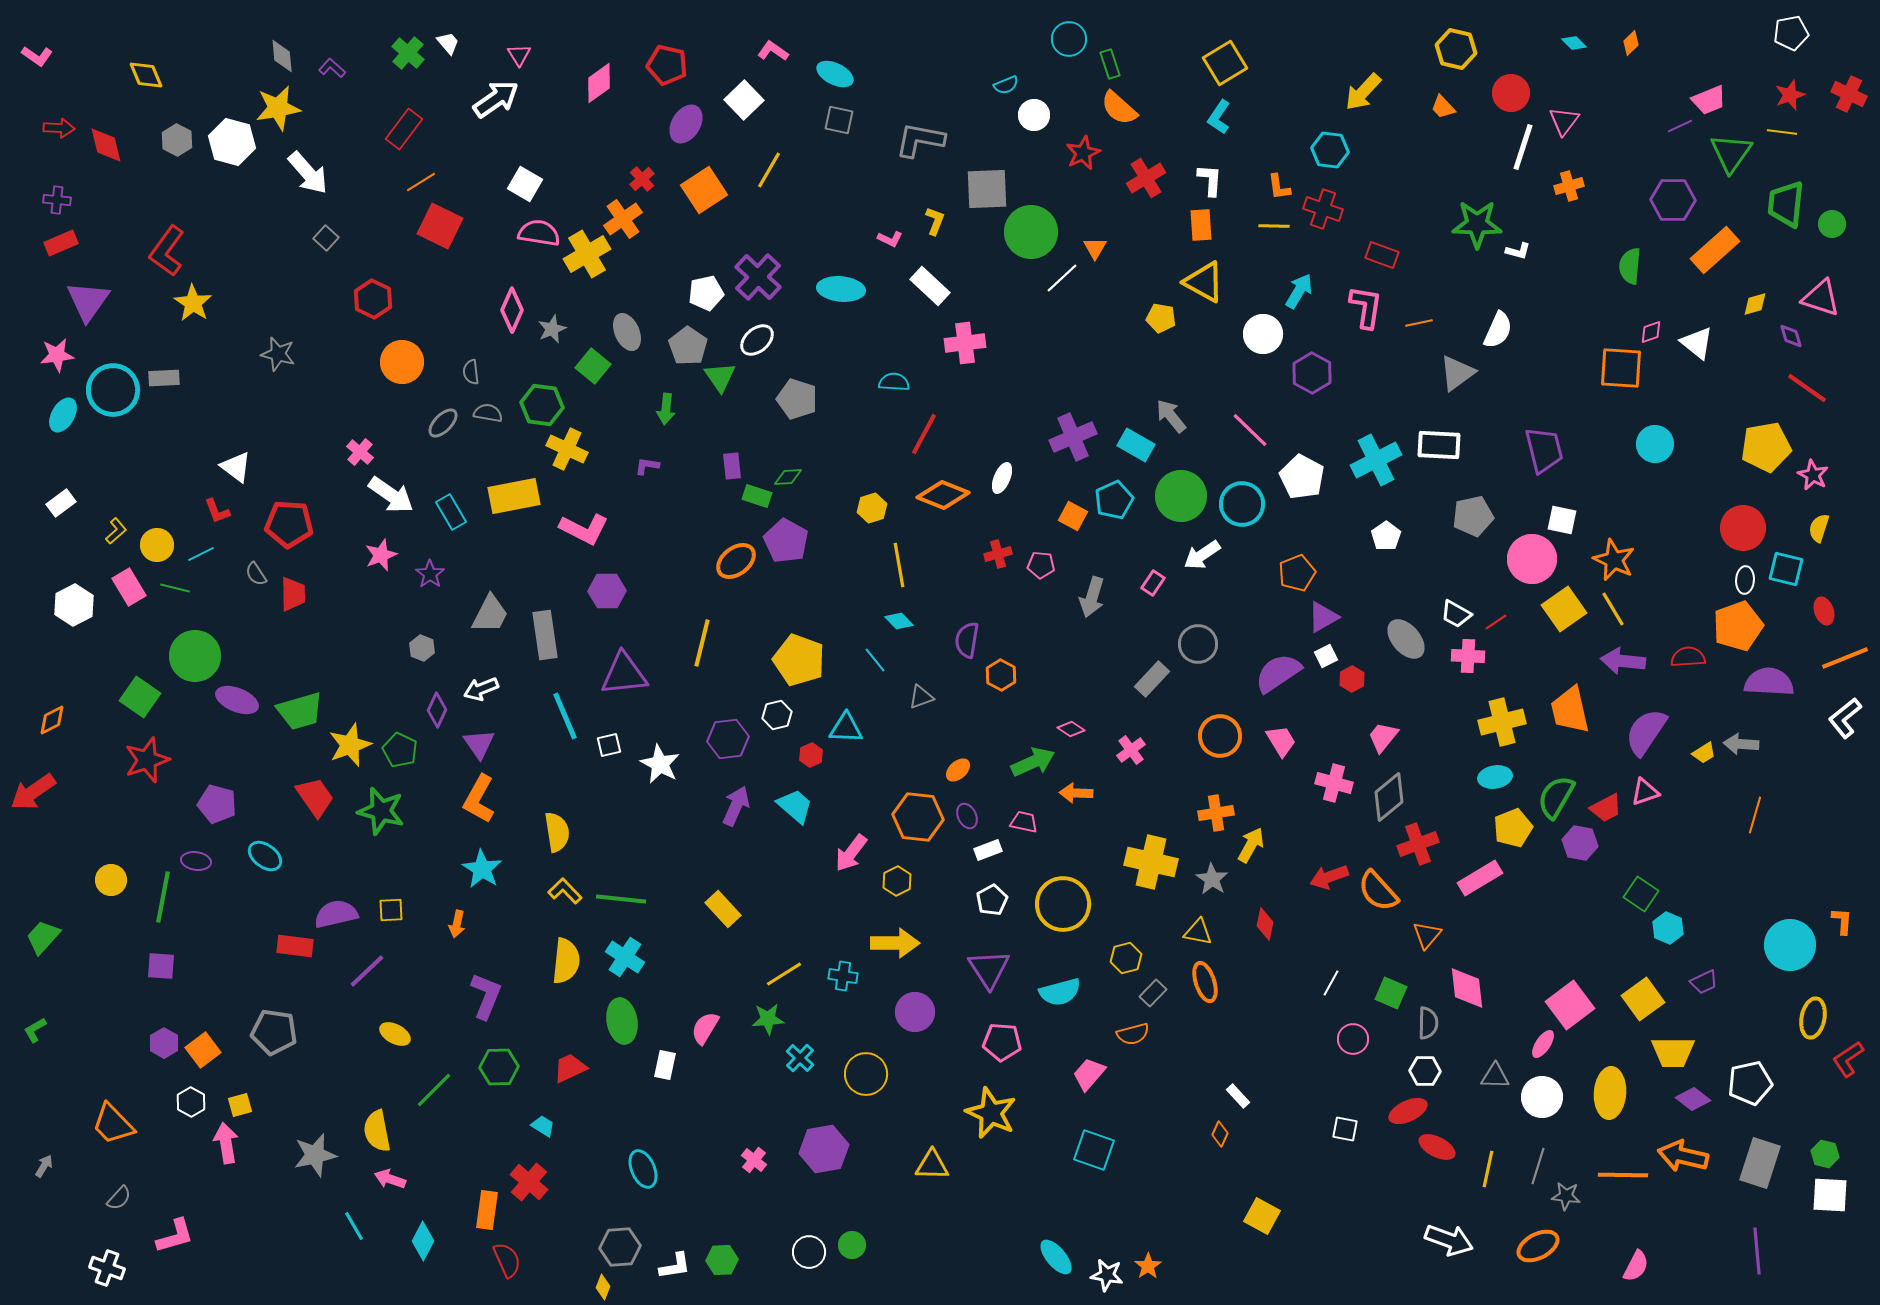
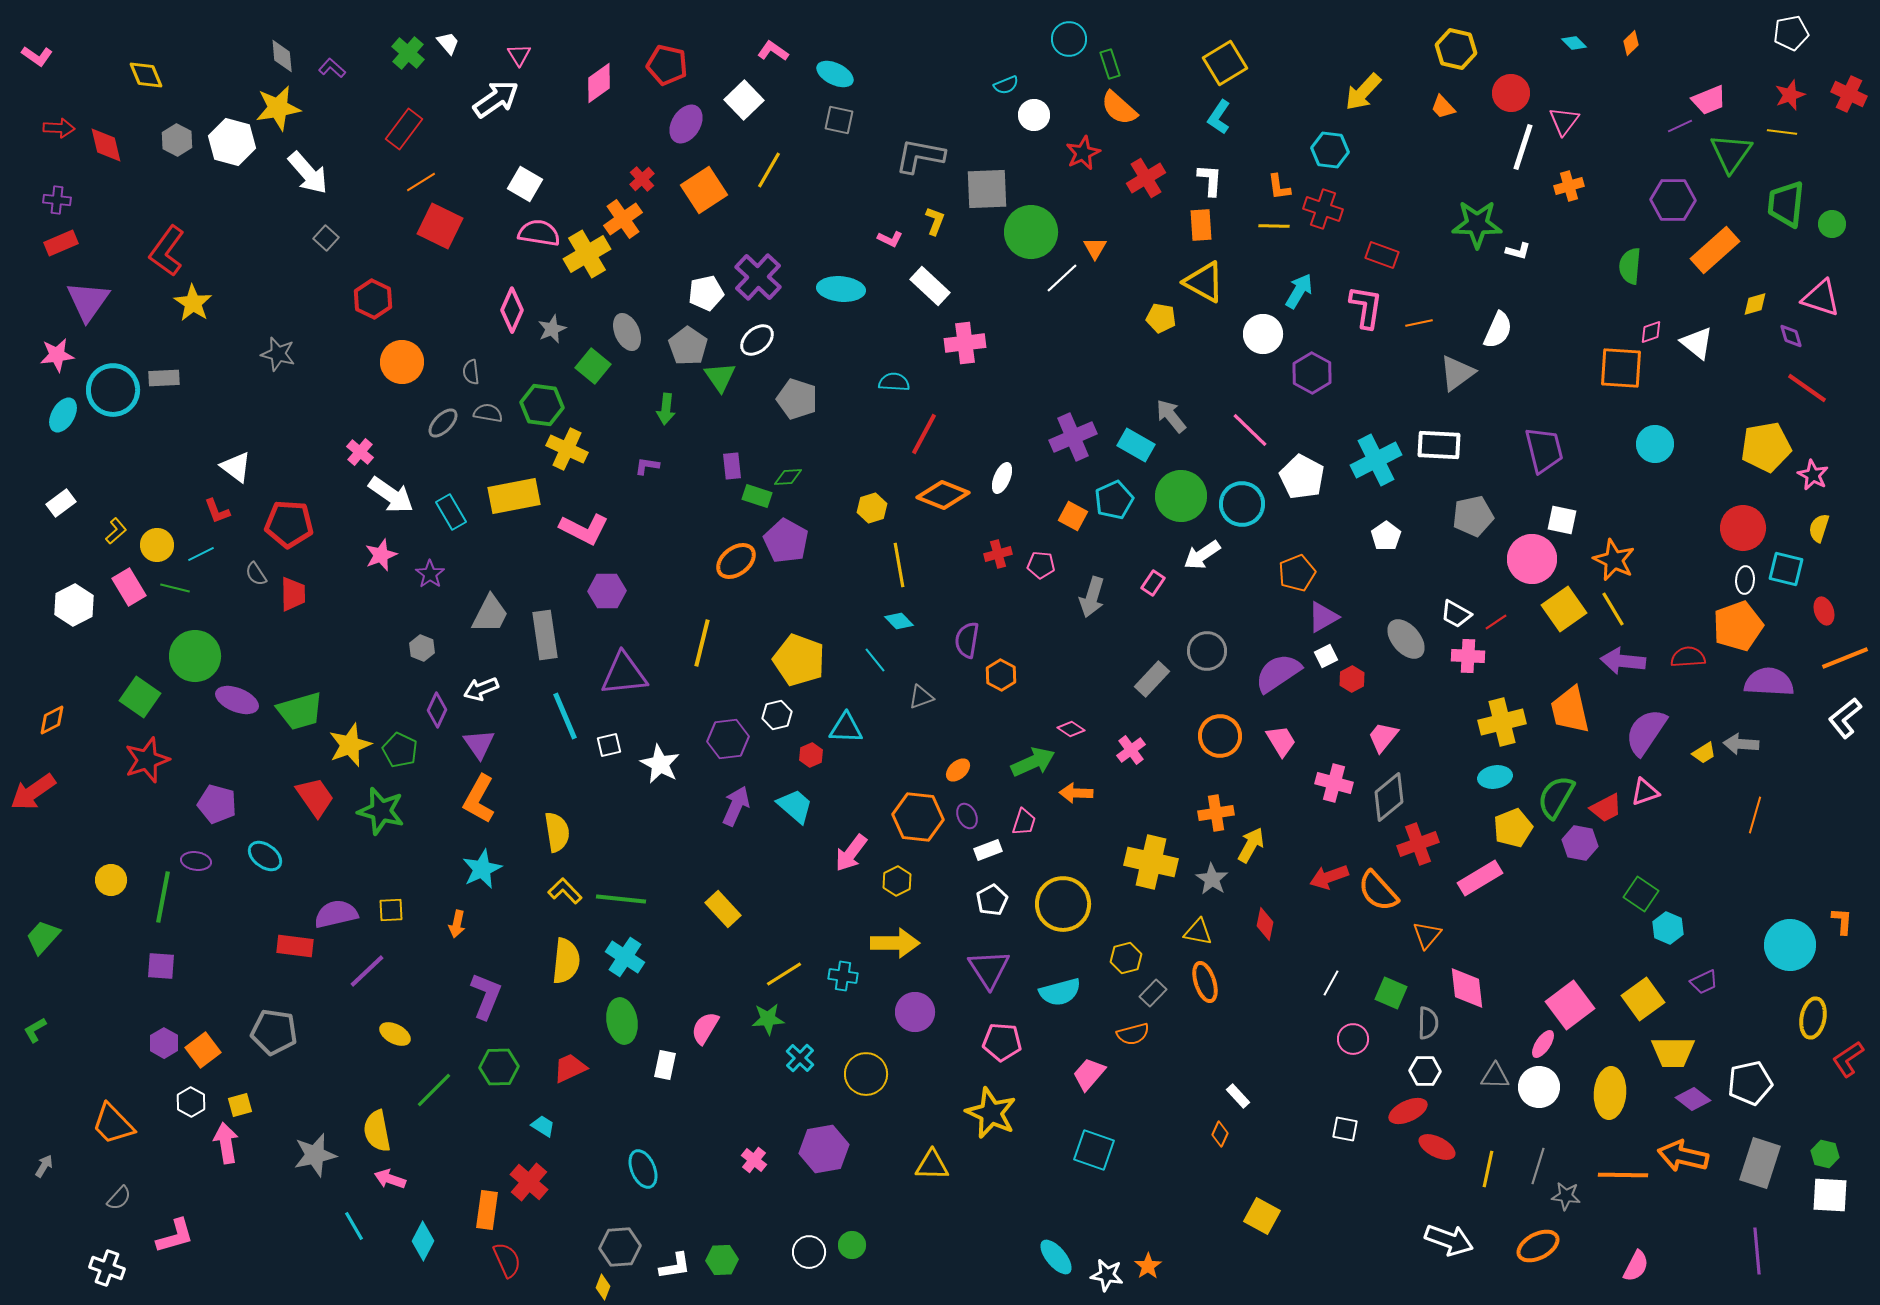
gray L-shape at (920, 140): moved 16 px down
gray circle at (1198, 644): moved 9 px right, 7 px down
pink trapezoid at (1024, 822): rotated 96 degrees clockwise
cyan star at (482, 869): rotated 15 degrees clockwise
white circle at (1542, 1097): moved 3 px left, 10 px up
